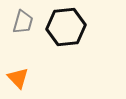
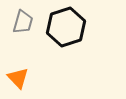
black hexagon: rotated 12 degrees counterclockwise
